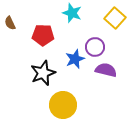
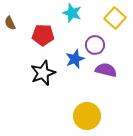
purple circle: moved 2 px up
yellow circle: moved 24 px right, 11 px down
